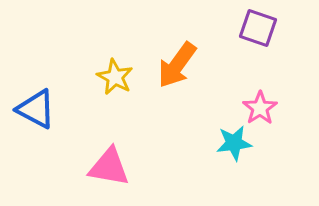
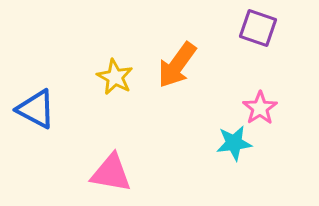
pink triangle: moved 2 px right, 6 px down
